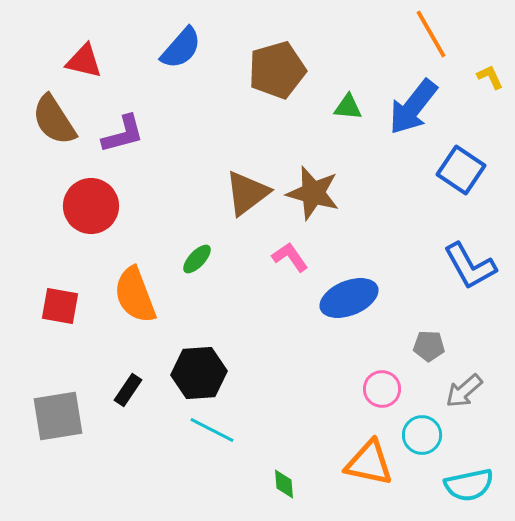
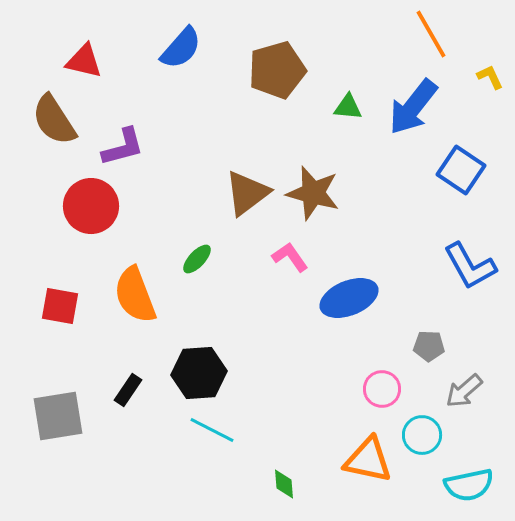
purple L-shape: moved 13 px down
orange triangle: moved 1 px left, 3 px up
